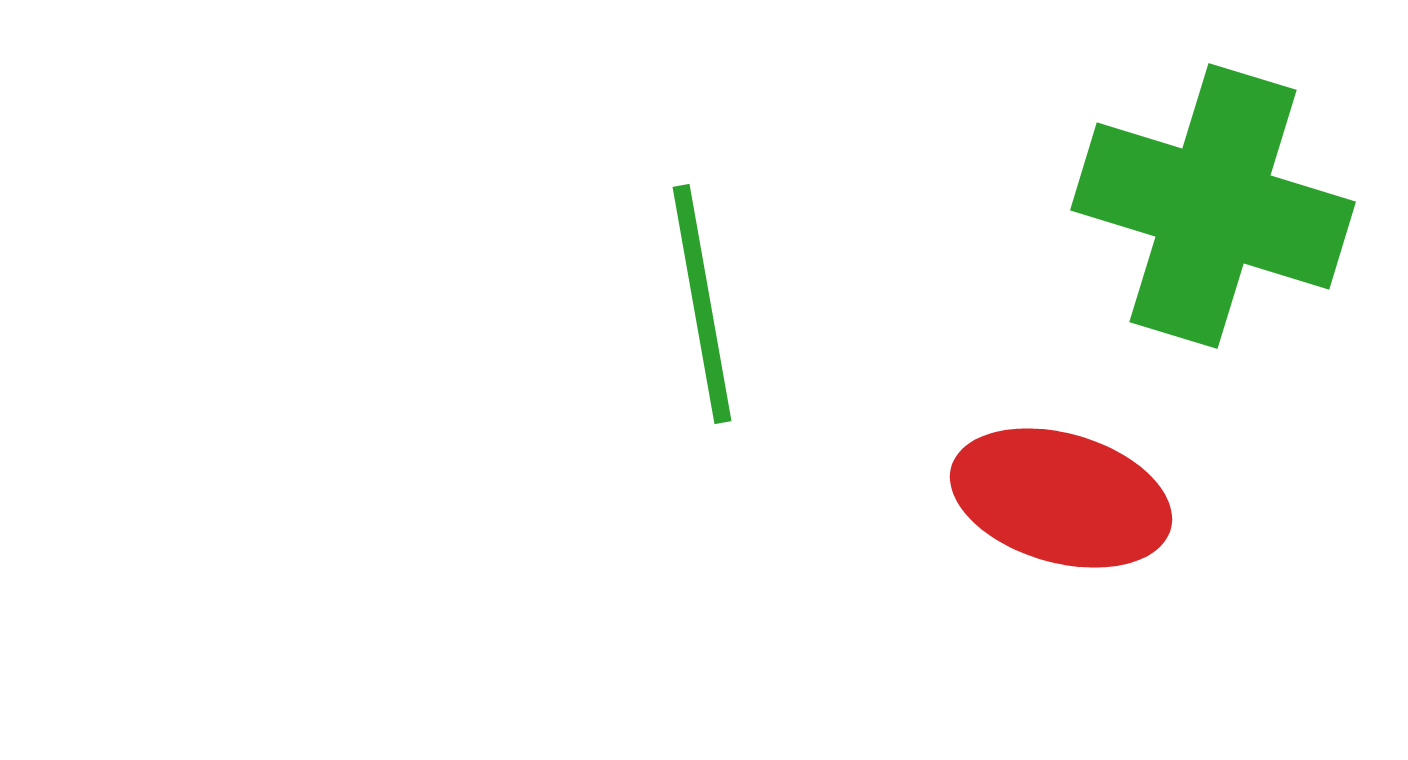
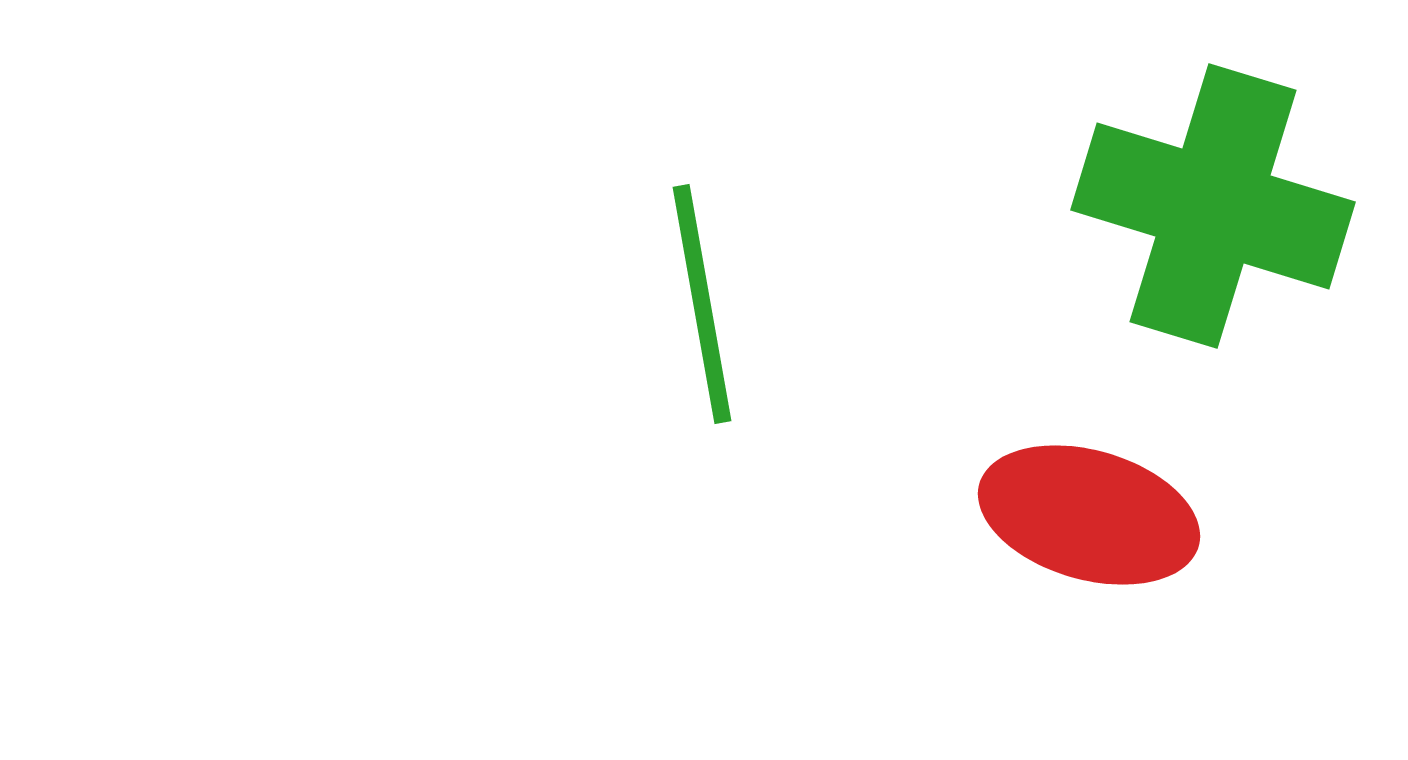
red ellipse: moved 28 px right, 17 px down
